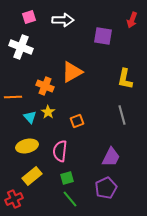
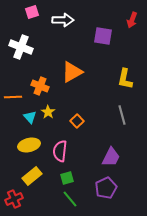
pink square: moved 3 px right, 5 px up
orange cross: moved 5 px left
orange square: rotated 24 degrees counterclockwise
yellow ellipse: moved 2 px right, 1 px up
